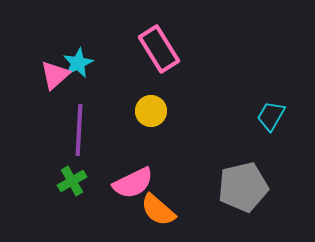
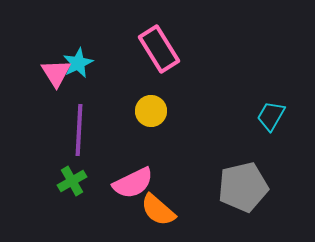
pink triangle: moved 1 px right, 2 px up; rotated 20 degrees counterclockwise
